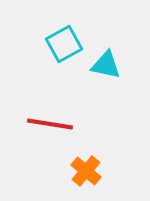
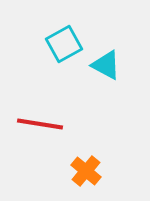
cyan triangle: rotated 16 degrees clockwise
red line: moved 10 px left
